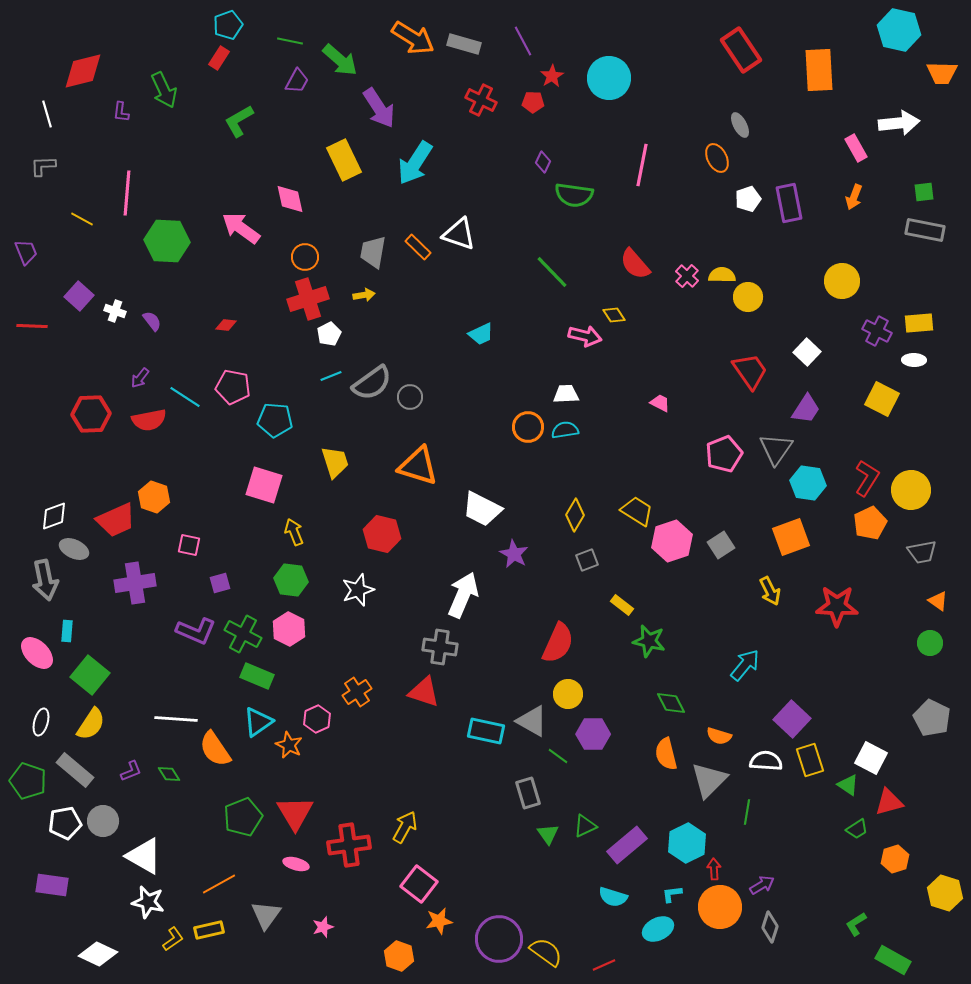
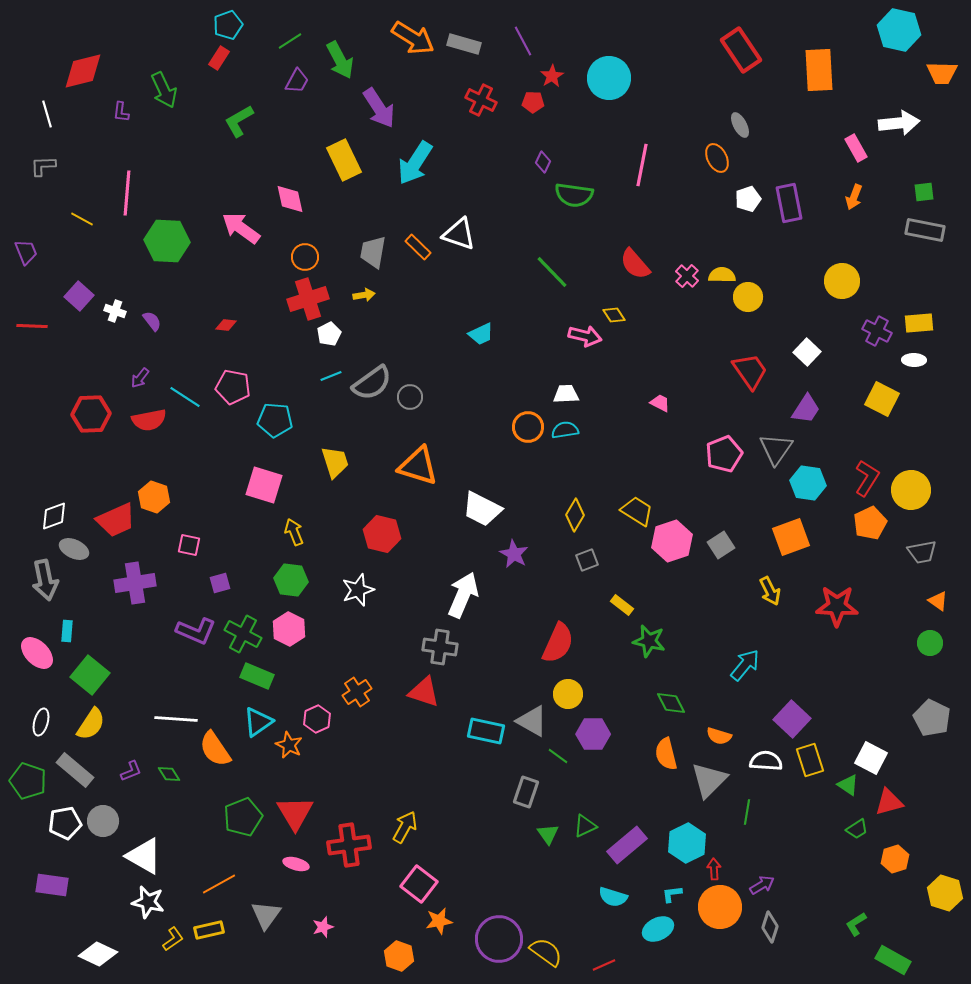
green line at (290, 41): rotated 45 degrees counterclockwise
green arrow at (340, 60): rotated 21 degrees clockwise
gray rectangle at (528, 793): moved 2 px left, 1 px up; rotated 36 degrees clockwise
